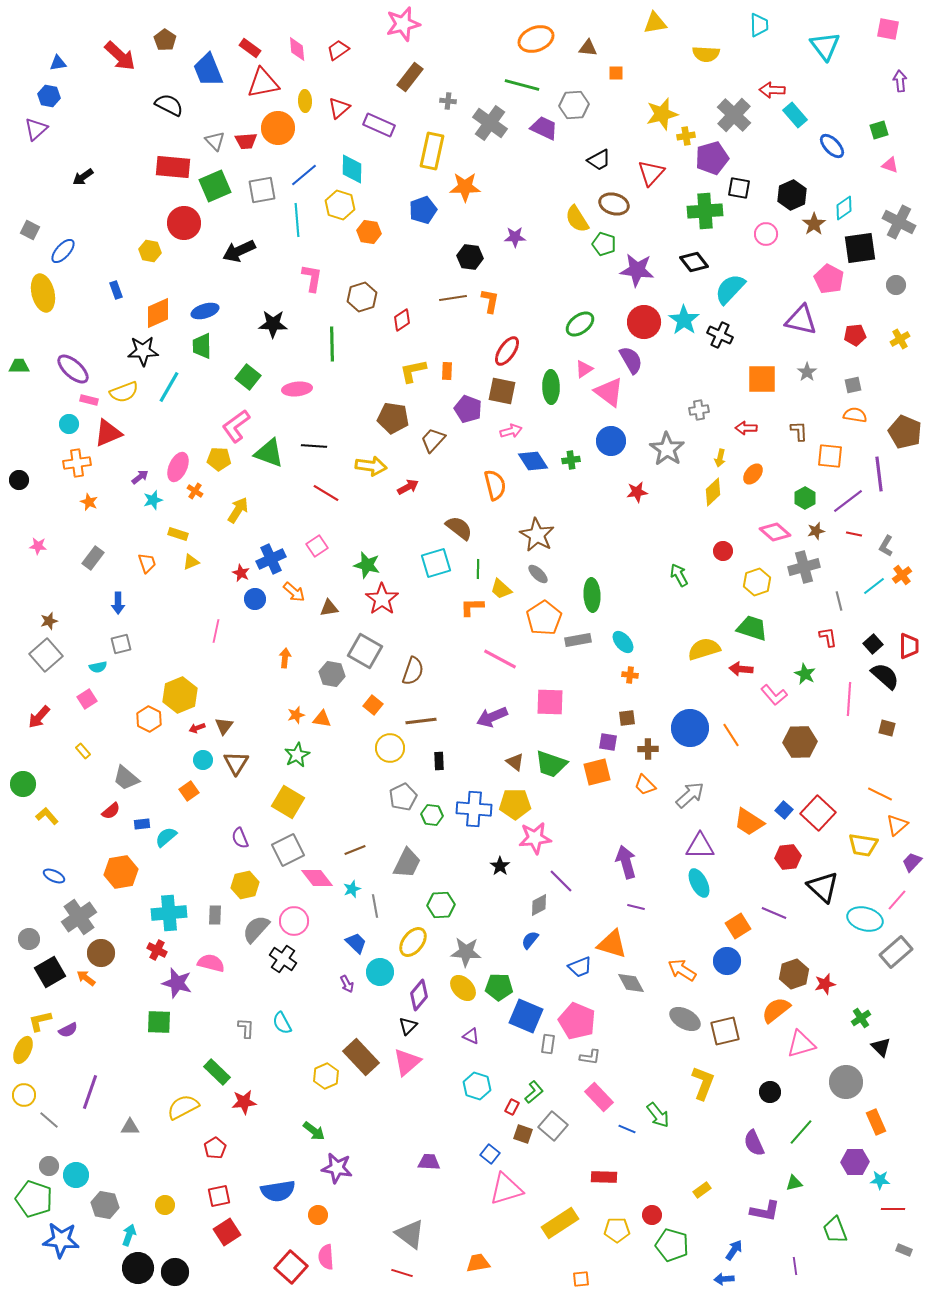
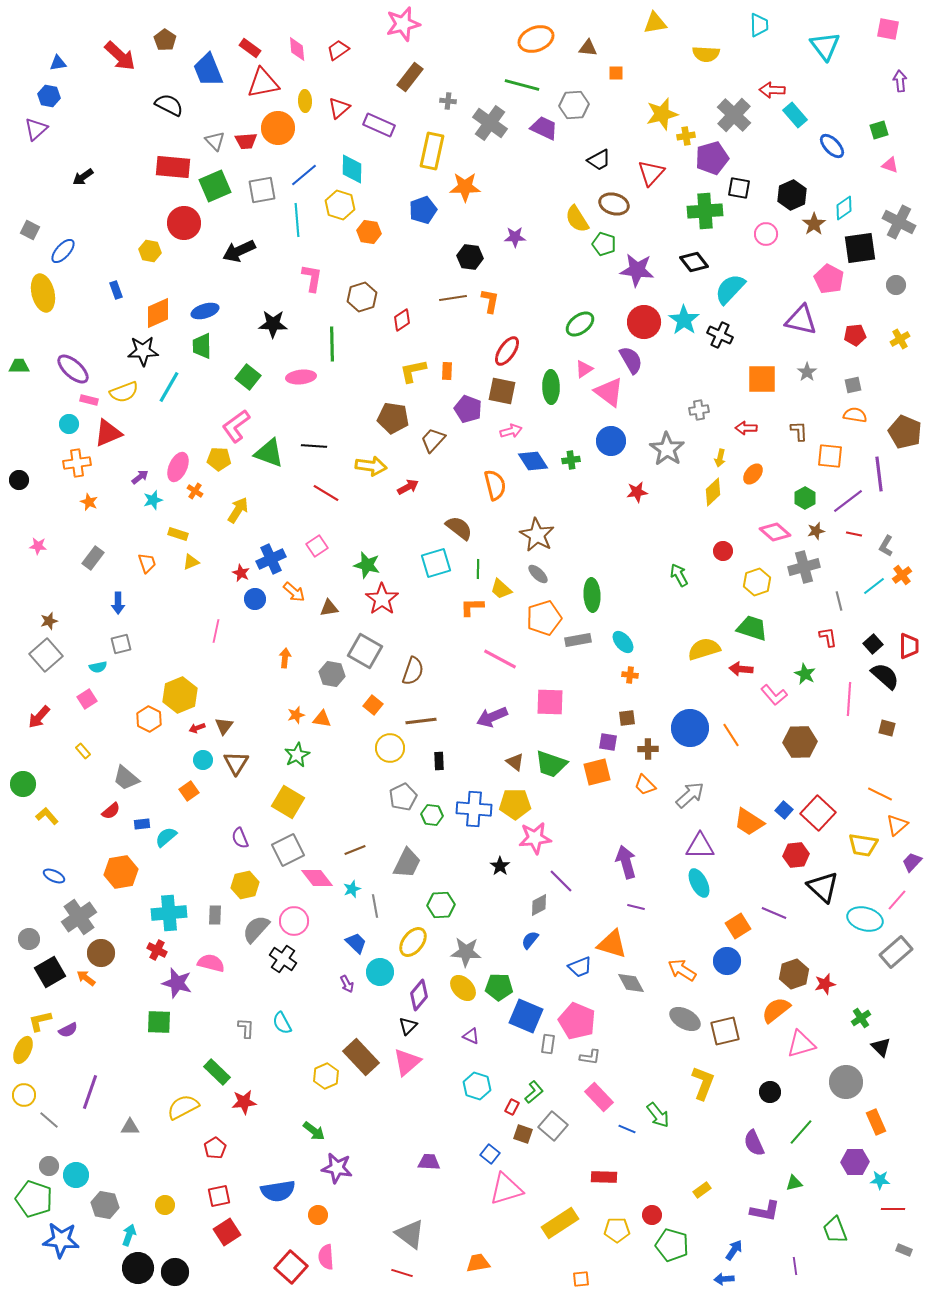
pink ellipse at (297, 389): moved 4 px right, 12 px up
orange pentagon at (544, 618): rotated 16 degrees clockwise
red hexagon at (788, 857): moved 8 px right, 2 px up
